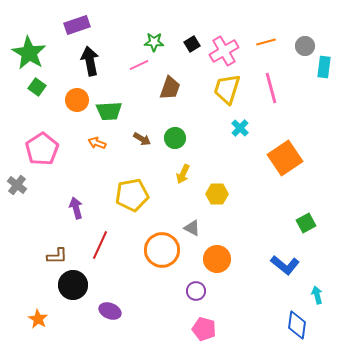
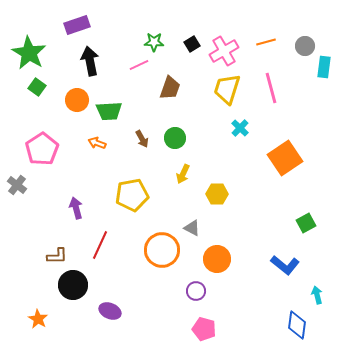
brown arrow at (142, 139): rotated 30 degrees clockwise
